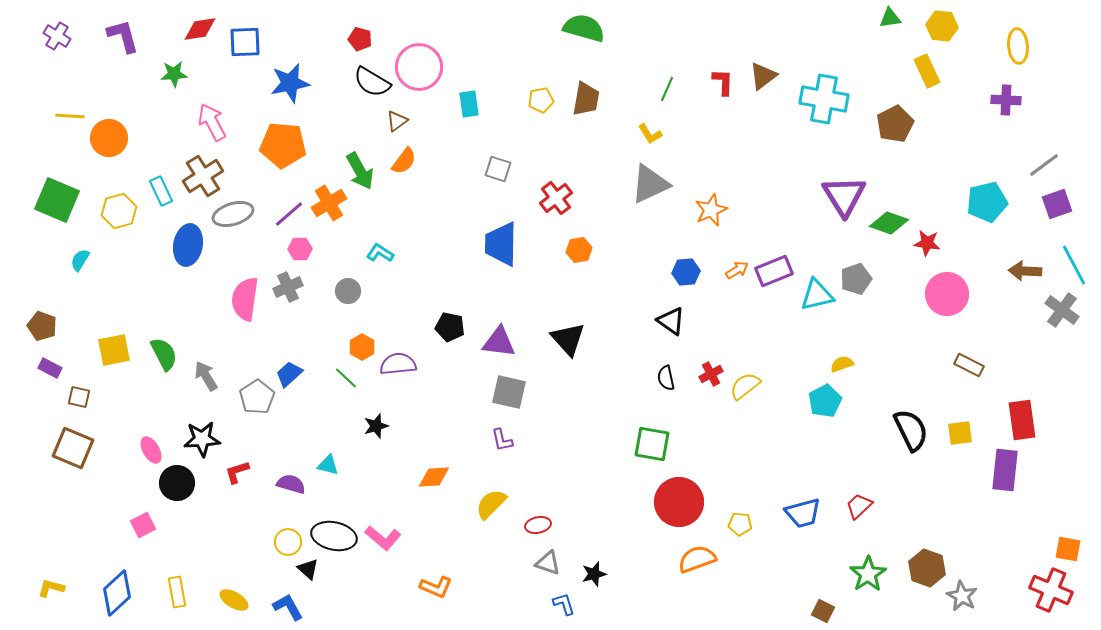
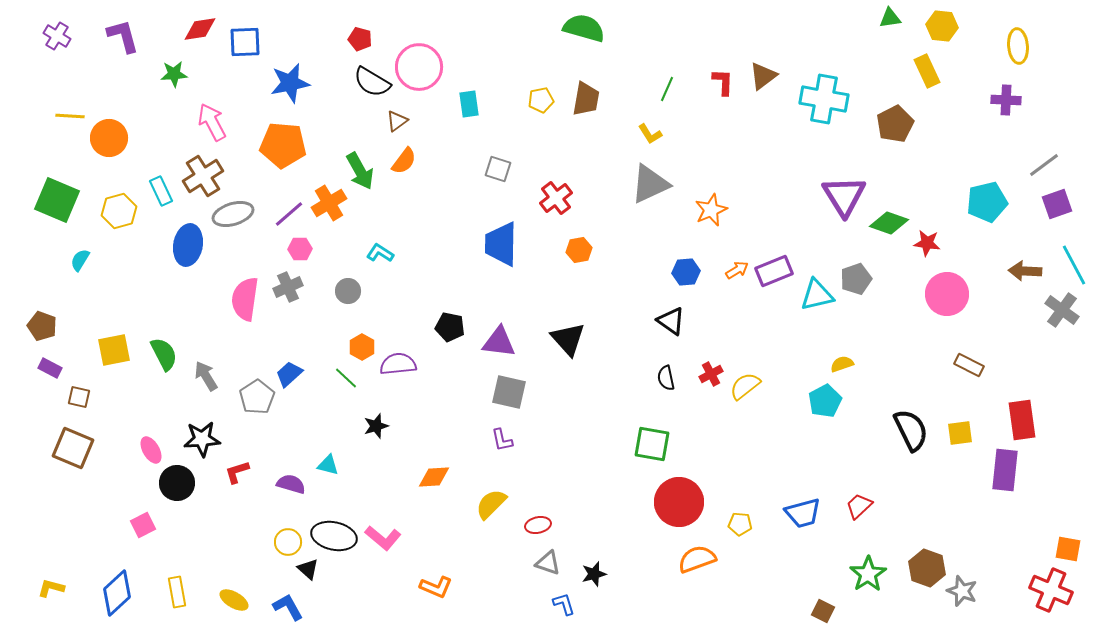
gray star at (962, 596): moved 5 px up; rotated 8 degrees counterclockwise
